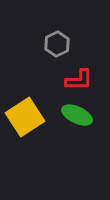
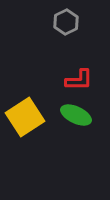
gray hexagon: moved 9 px right, 22 px up
green ellipse: moved 1 px left
